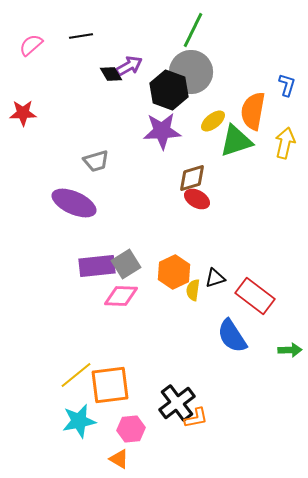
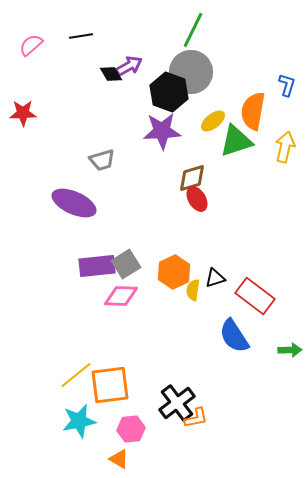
black hexagon: moved 2 px down
yellow arrow: moved 4 px down
gray trapezoid: moved 6 px right, 1 px up
red ellipse: rotated 30 degrees clockwise
blue semicircle: moved 2 px right
